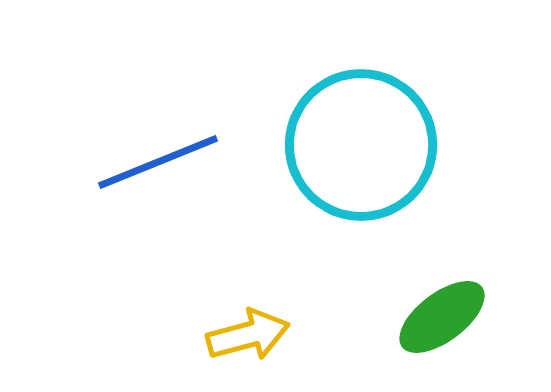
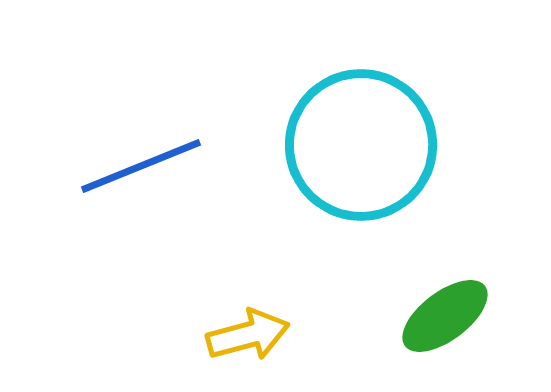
blue line: moved 17 px left, 4 px down
green ellipse: moved 3 px right, 1 px up
